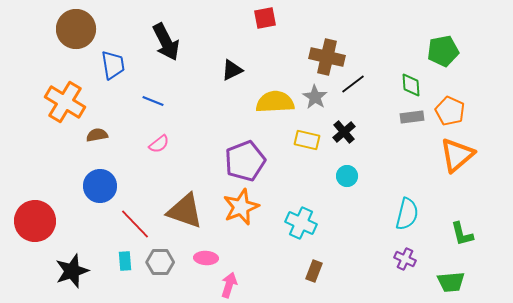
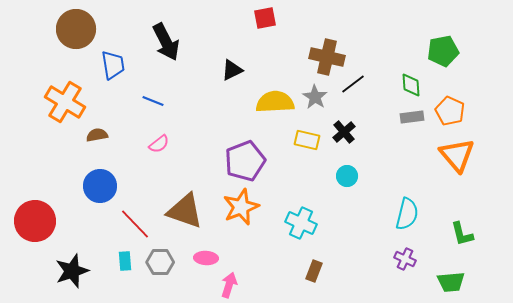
orange triangle: rotated 30 degrees counterclockwise
